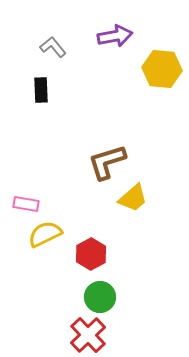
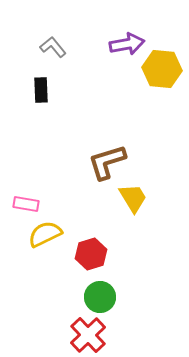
purple arrow: moved 12 px right, 8 px down
yellow trapezoid: rotated 80 degrees counterclockwise
red hexagon: rotated 12 degrees clockwise
